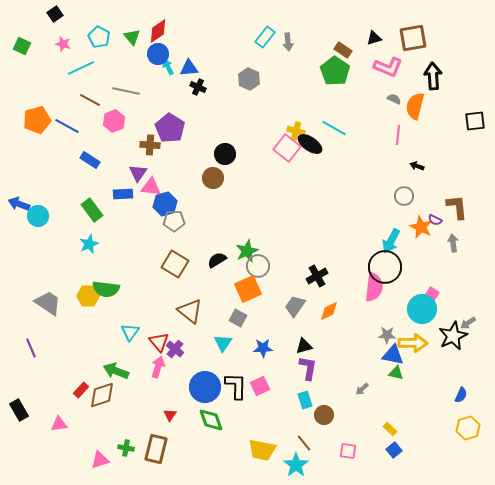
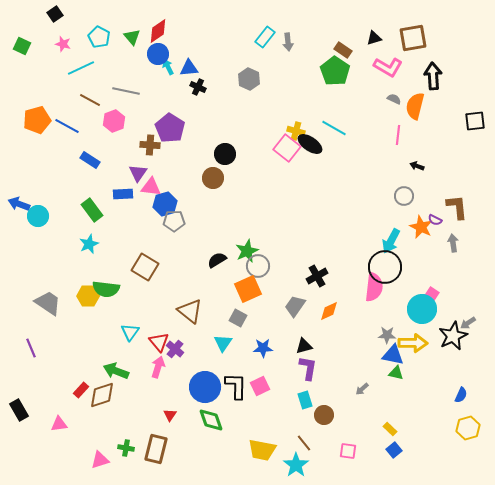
pink L-shape at (388, 67): rotated 8 degrees clockwise
brown square at (175, 264): moved 30 px left, 3 px down
